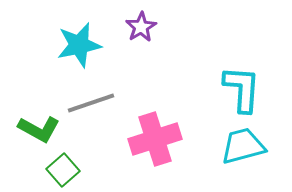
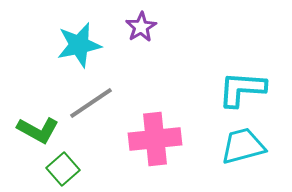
cyan L-shape: rotated 90 degrees counterclockwise
gray line: rotated 15 degrees counterclockwise
green L-shape: moved 1 px left, 1 px down
pink cross: rotated 12 degrees clockwise
green square: moved 1 px up
